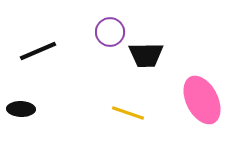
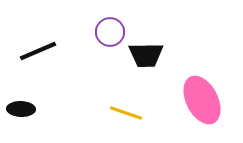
yellow line: moved 2 px left
